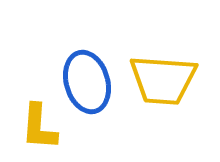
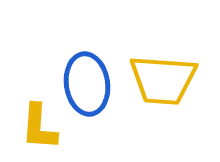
blue ellipse: moved 2 px down; rotated 8 degrees clockwise
